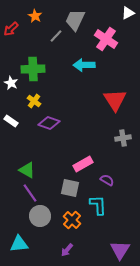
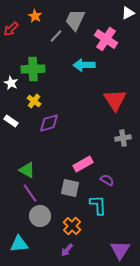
purple diamond: rotated 35 degrees counterclockwise
orange cross: moved 6 px down
